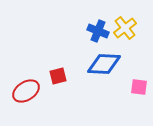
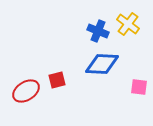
yellow cross: moved 3 px right, 4 px up; rotated 15 degrees counterclockwise
blue diamond: moved 2 px left
red square: moved 1 px left, 4 px down
